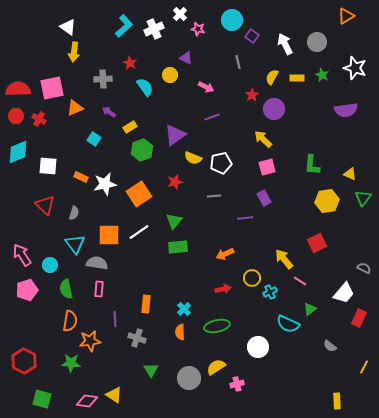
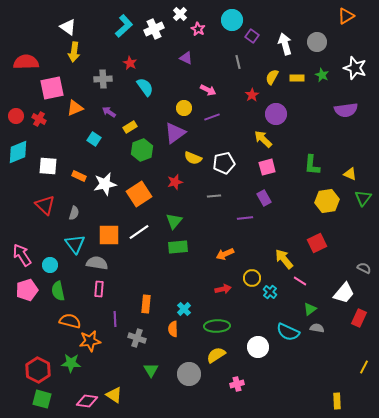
pink star at (198, 29): rotated 16 degrees clockwise
white arrow at (285, 44): rotated 10 degrees clockwise
yellow circle at (170, 75): moved 14 px right, 33 px down
pink arrow at (206, 87): moved 2 px right, 3 px down
red semicircle at (18, 89): moved 8 px right, 27 px up
purple circle at (274, 109): moved 2 px right, 5 px down
purple triangle at (175, 135): moved 2 px up
white pentagon at (221, 163): moved 3 px right
orange rectangle at (81, 177): moved 2 px left, 1 px up
green semicircle at (66, 289): moved 8 px left, 2 px down
cyan cross at (270, 292): rotated 24 degrees counterclockwise
orange semicircle at (70, 321): rotated 85 degrees counterclockwise
cyan semicircle at (288, 324): moved 8 px down
green ellipse at (217, 326): rotated 10 degrees clockwise
orange semicircle at (180, 332): moved 7 px left, 3 px up
gray semicircle at (330, 346): moved 13 px left, 18 px up; rotated 152 degrees clockwise
red hexagon at (24, 361): moved 14 px right, 9 px down
yellow semicircle at (216, 367): moved 12 px up
gray circle at (189, 378): moved 4 px up
